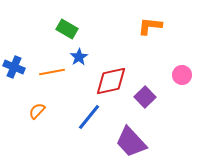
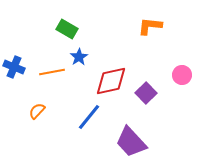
purple square: moved 1 px right, 4 px up
